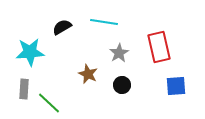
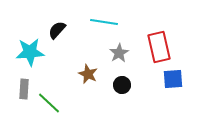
black semicircle: moved 5 px left, 3 px down; rotated 18 degrees counterclockwise
blue square: moved 3 px left, 7 px up
